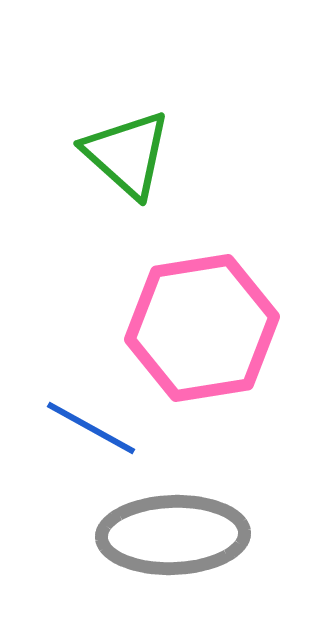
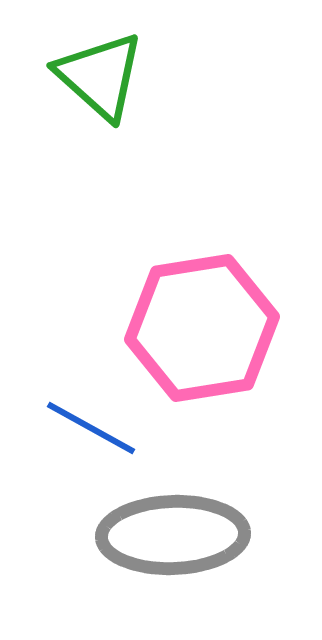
green triangle: moved 27 px left, 78 px up
